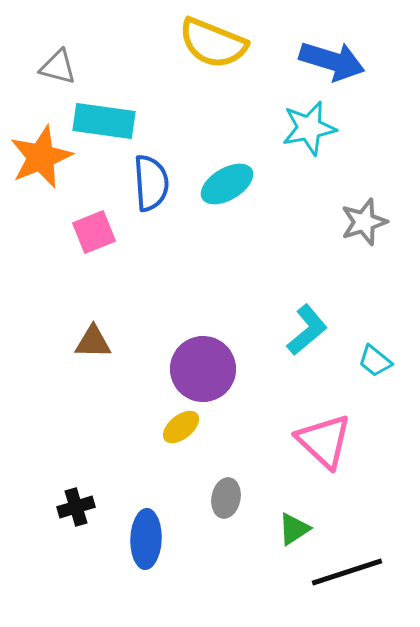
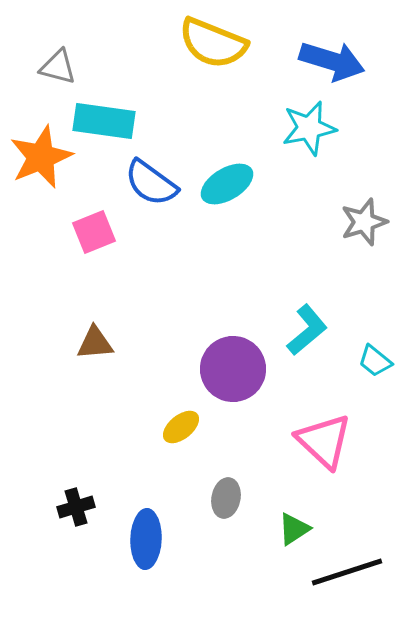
blue semicircle: rotated 130 degrees clockwise
brown triangle: moved 2 px right, 1 px down; rotated 6 degrees counterclockwise
purple circle: moved 30 px right
